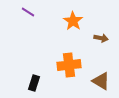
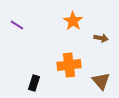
purple line: moved 11 px left, 13 px down
brown triangle: rotated 18 degrees clockwise
